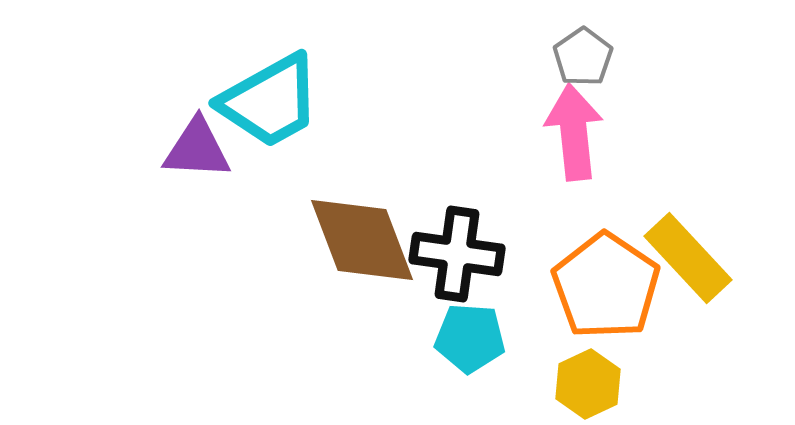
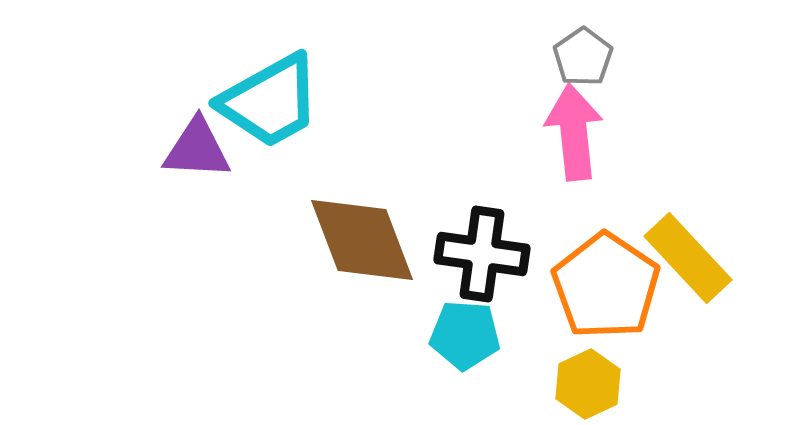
black cross: moved 25 px right
cyan pentagon: moved 5 px left, 3 px up
